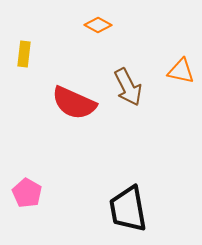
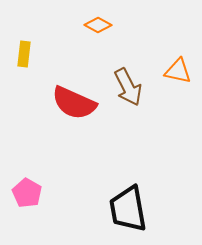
orange triangle: moved 3 px left
